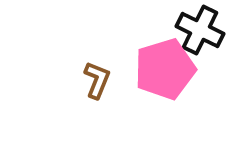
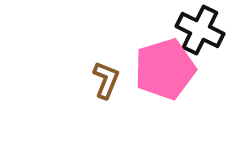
brown L-shape: moved 9 px right
